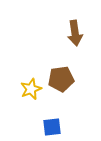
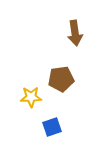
yellow star: moved 8 px down; rotated 20 degrees clockwise
blue square: rotated 12 degrees counterclockwise
